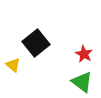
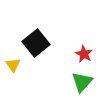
yellow triangle: rotated 14 degrees clockwise
green triangle: rotated 35 degrees clockwise
